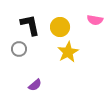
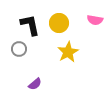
yellow circle: moved 1 px left, 4 px up
purple semicircle: moved 1 px up
